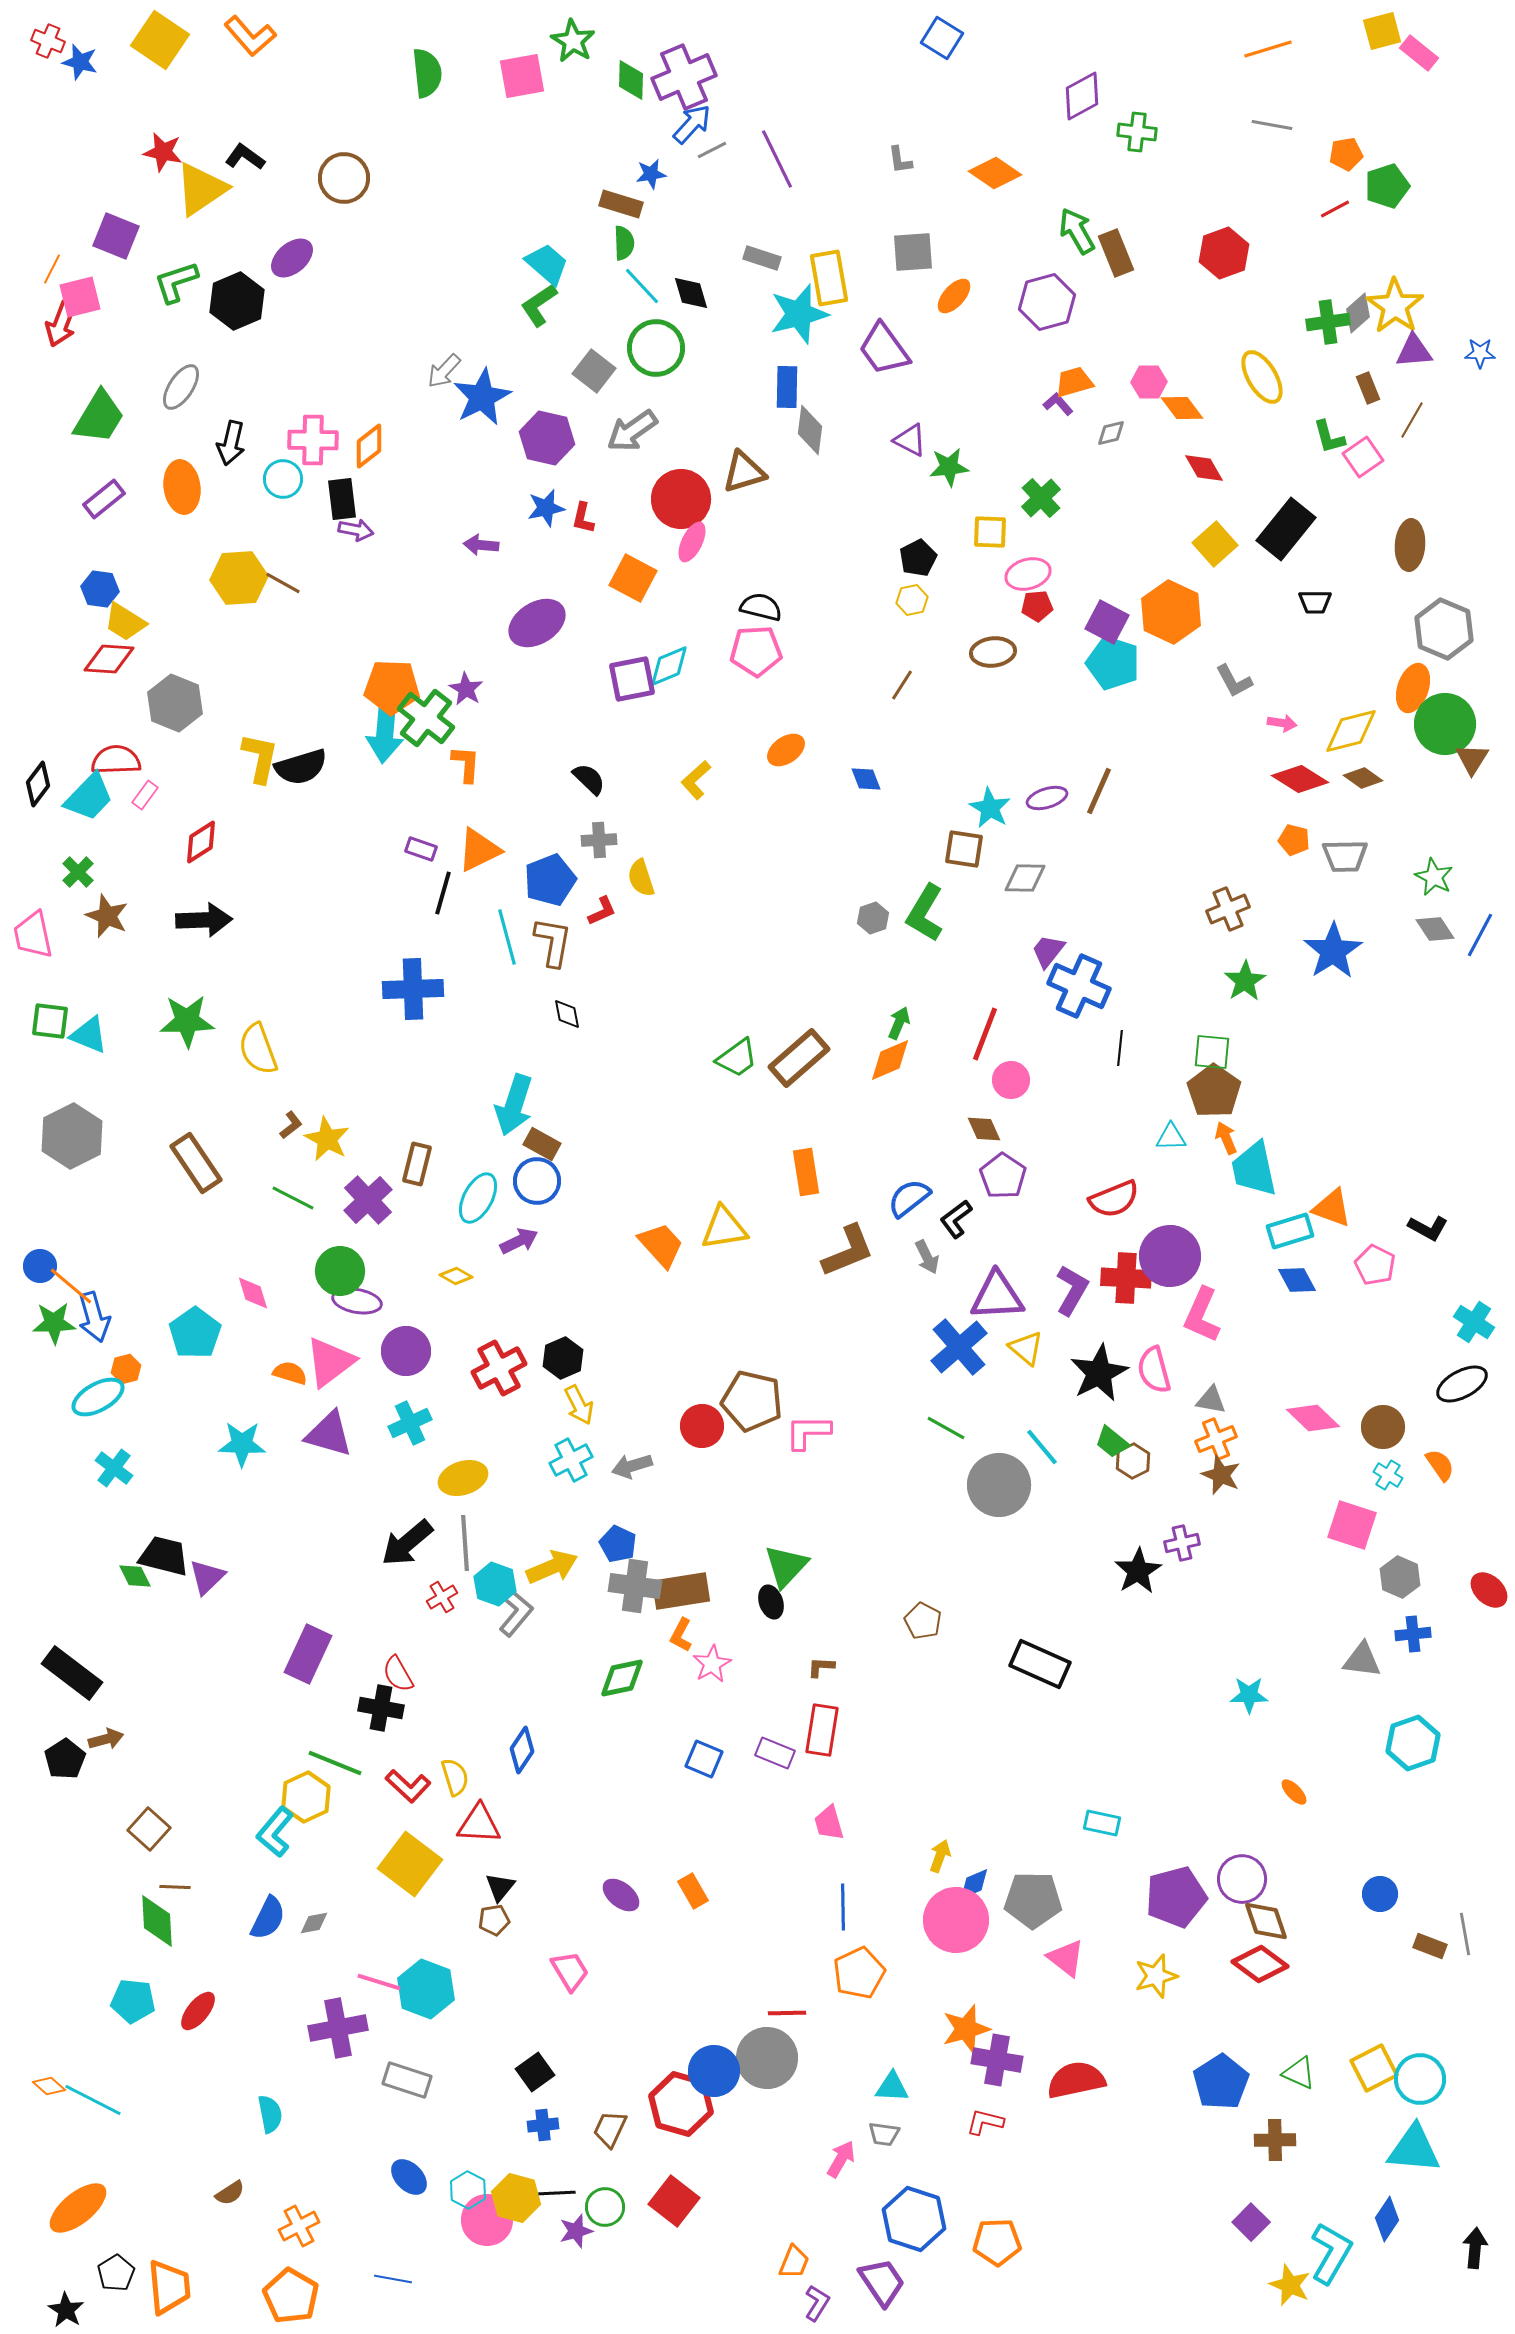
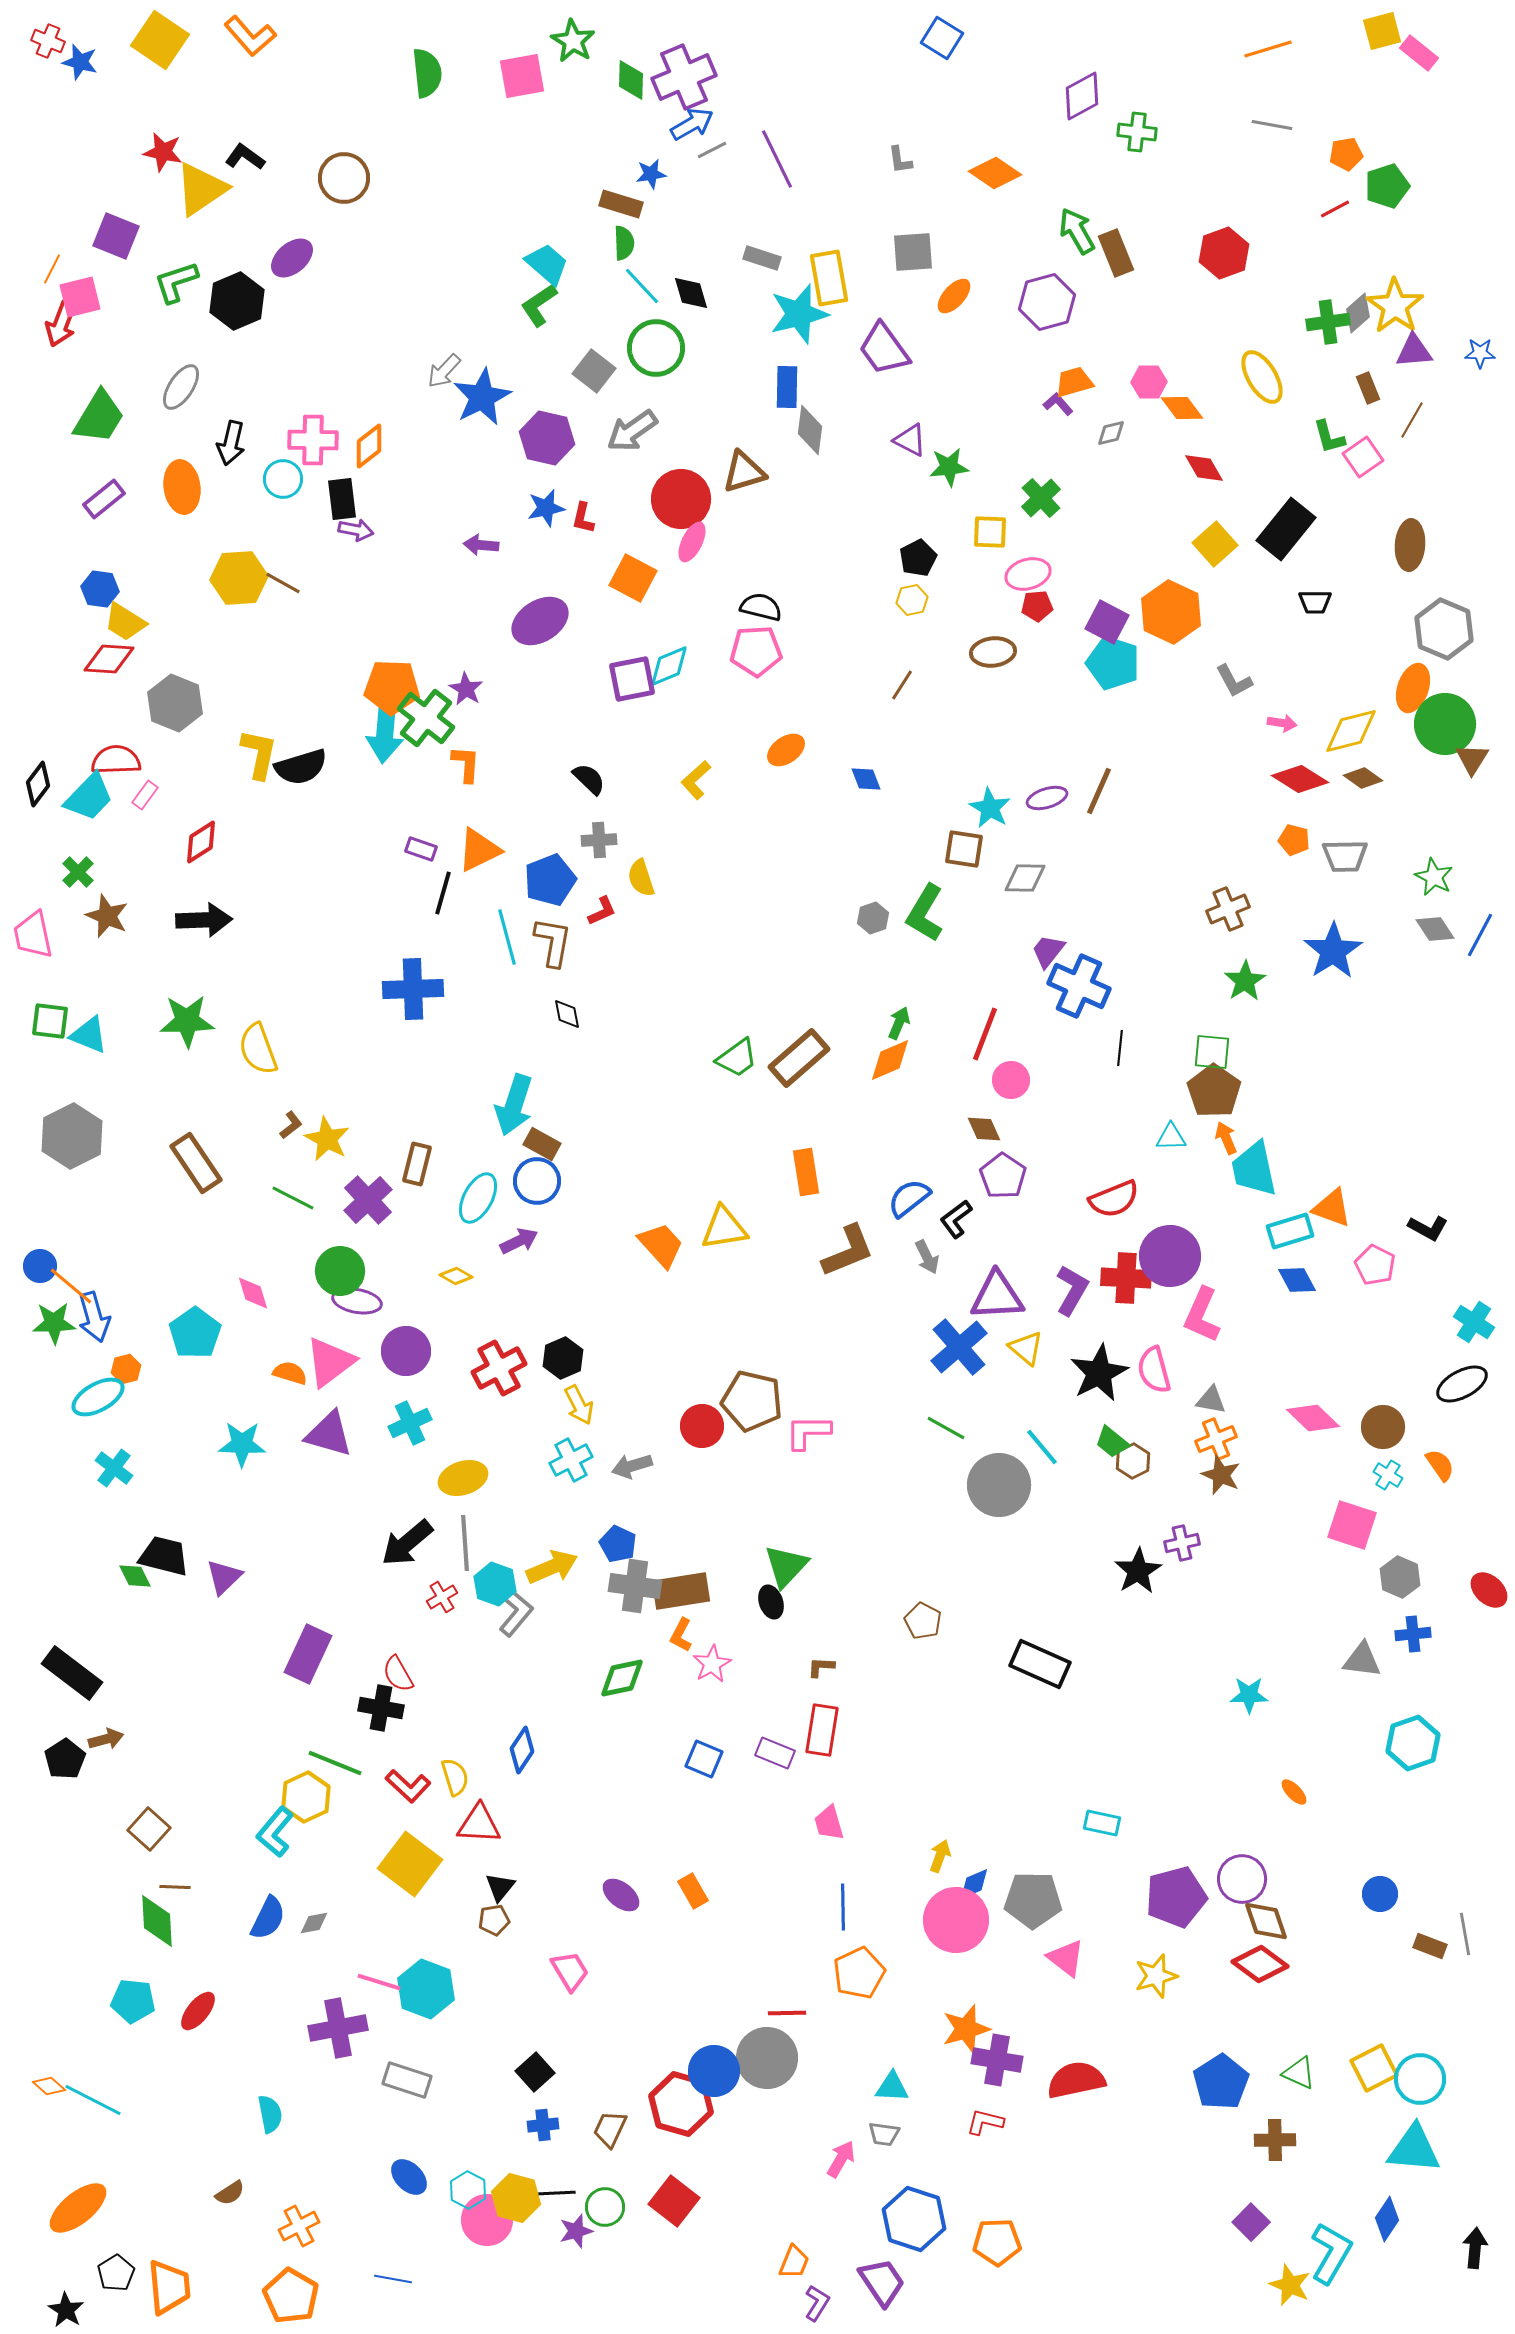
blue arrow at (692, 124): rotated 18 degrees clockwise
purple ellipse at (537, 623): moved 3 px right, 2 px up
yellow L-shape at (260, 758): moved 1 px left, 4 px up
purple triangle at (207, 1577): moved 17 px right
black square at (535, 2072): rotated 6 degrees counterclockwise
